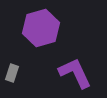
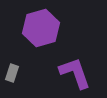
purple L-shape: rotated 6 degrees clockwise
